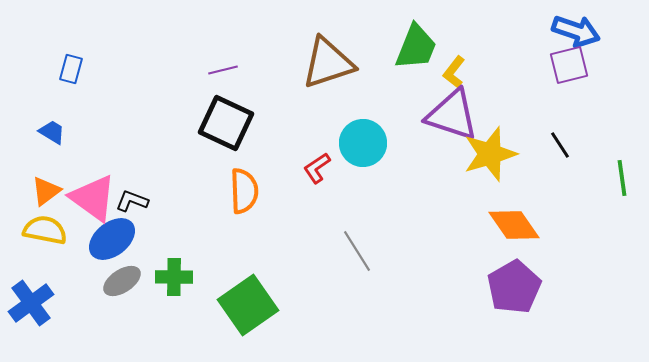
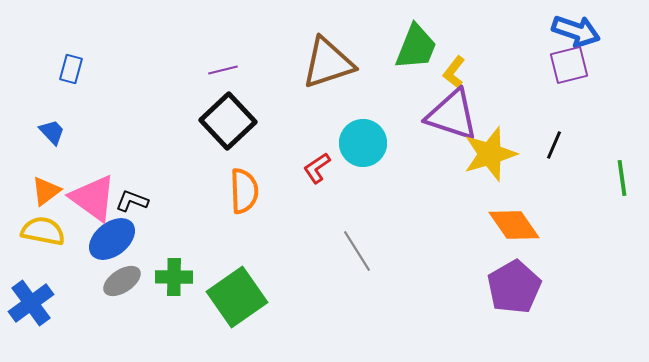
black square: moved 2 px right, 2 px up; rotated 22 degrees clockwise
blue trapezoid: rotated 16 degrees clockwise
black line: moved 6 px left; rotated 56 degrees clockwise
yellow semicircle: moved 2 px left, 1 px down
green square: moved 11 px left, 8 px up
